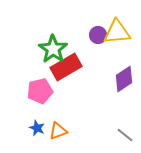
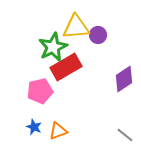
yellow triangle: moved 41 px left, 5 px up
green star: moved 2 px up; rotated 12 degrees clockwise
blue star: moved 3 px left, 1 px up
